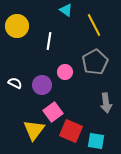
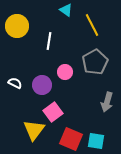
yellow line: moved 2 px left
gray arrow: moved 1 px right, 1 px up; rotated 24 degrees clockwise
red square: moved 8 px down
